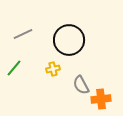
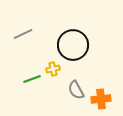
black circle: moved 4 px right, 5 px down
green line: moved 18 px right, 11 px down; rotated 30 degrees clockwise
gray semicircle: moved 5 px left, 5 px down
